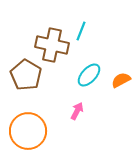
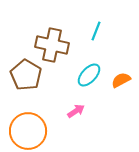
cyan line: moved 15 px right
pink arrow: moved 1 px left; rotated 30 degrees clockwise
